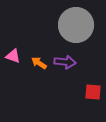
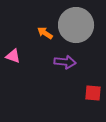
orange arrow: moved 6 px right, 30 px up
red square: moved 1 px down
